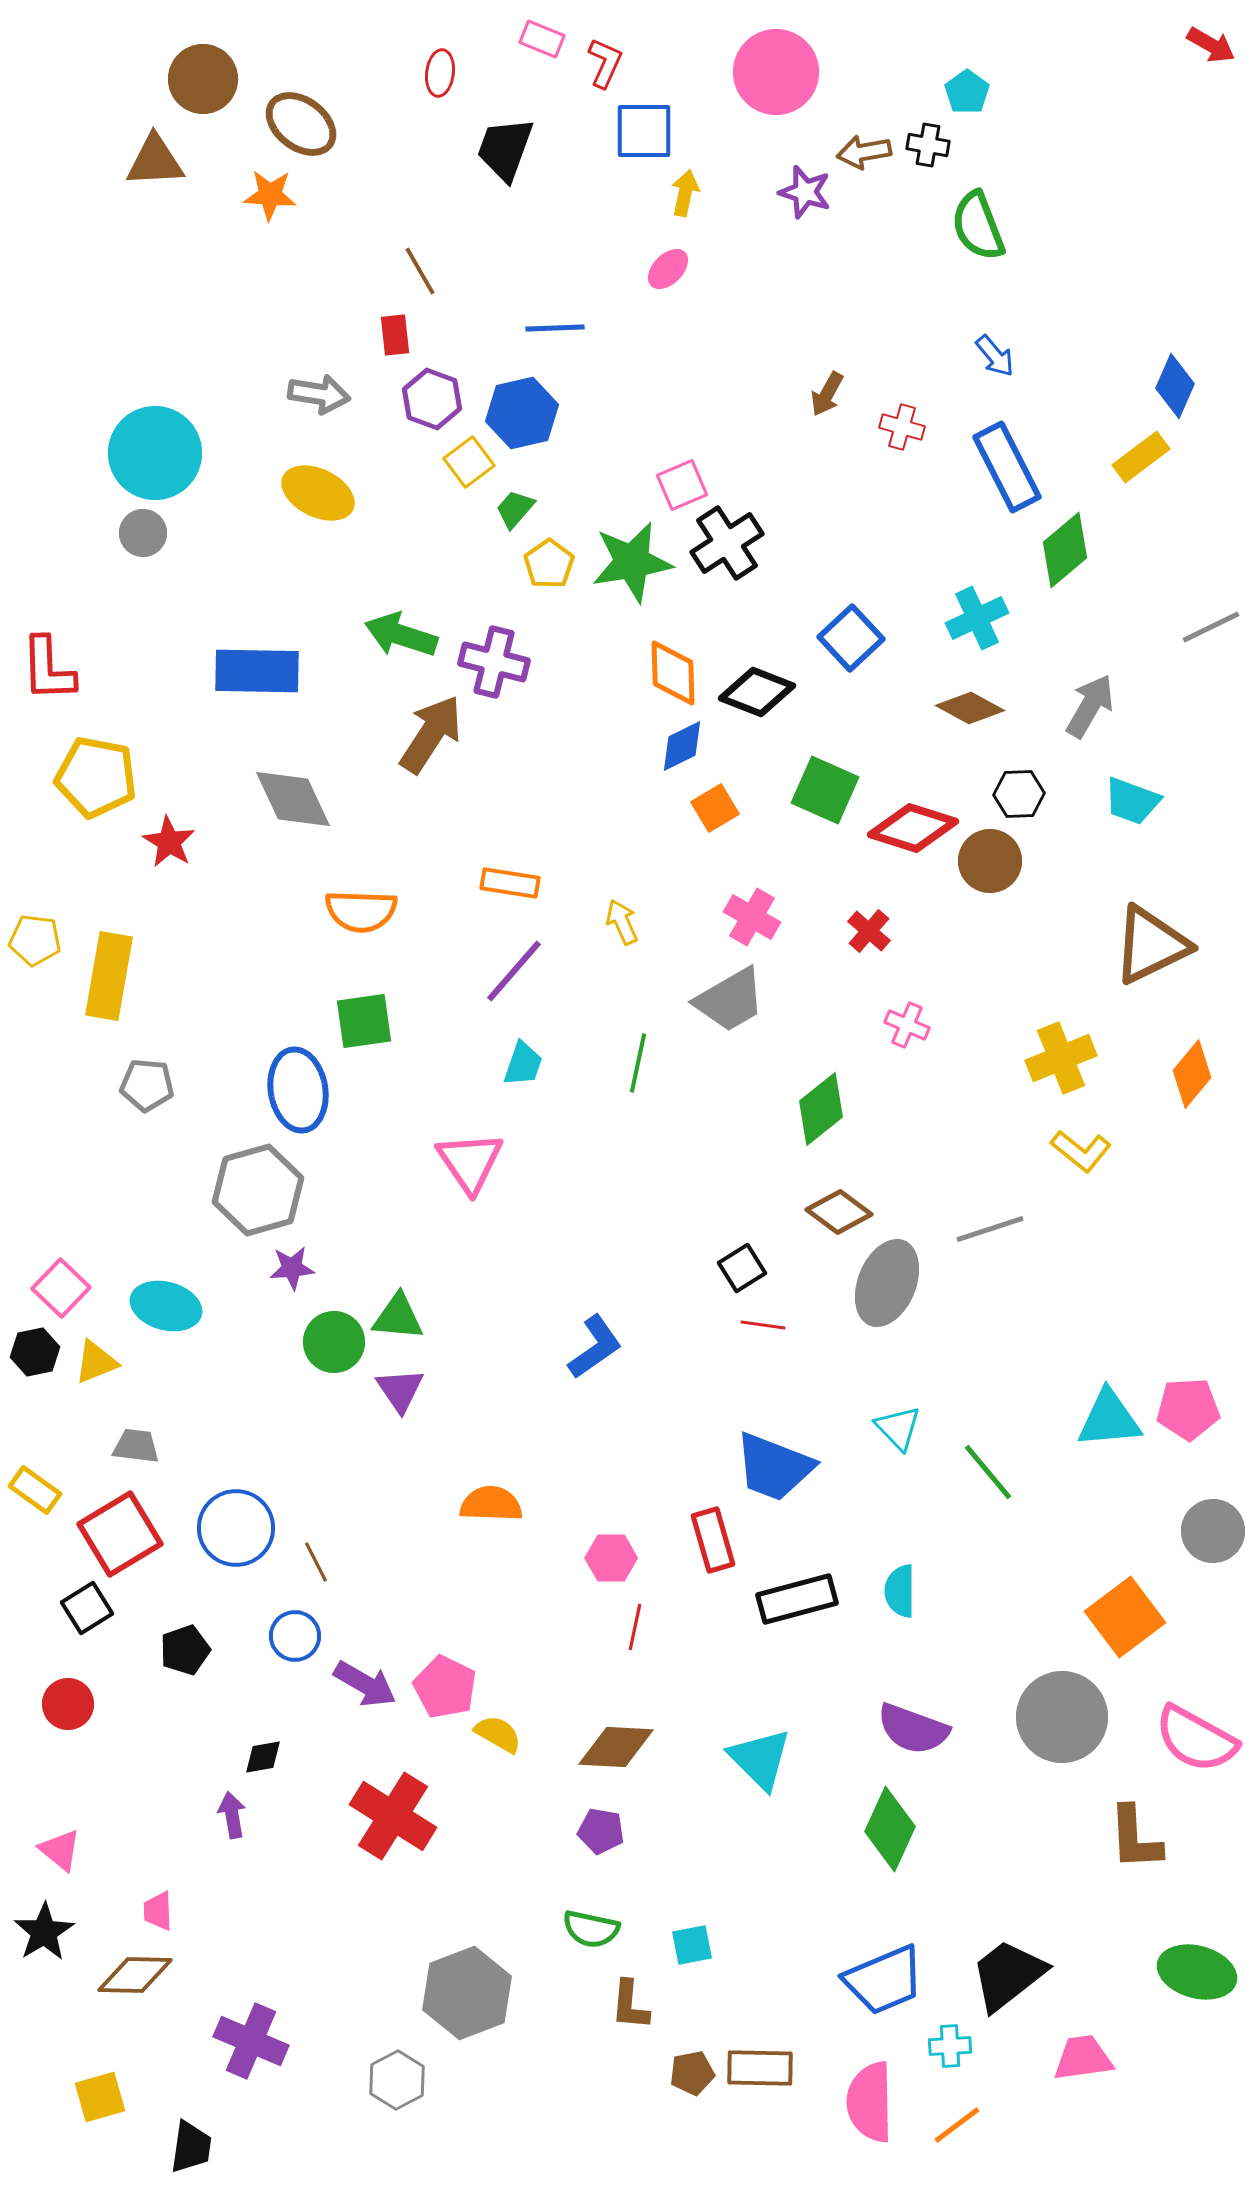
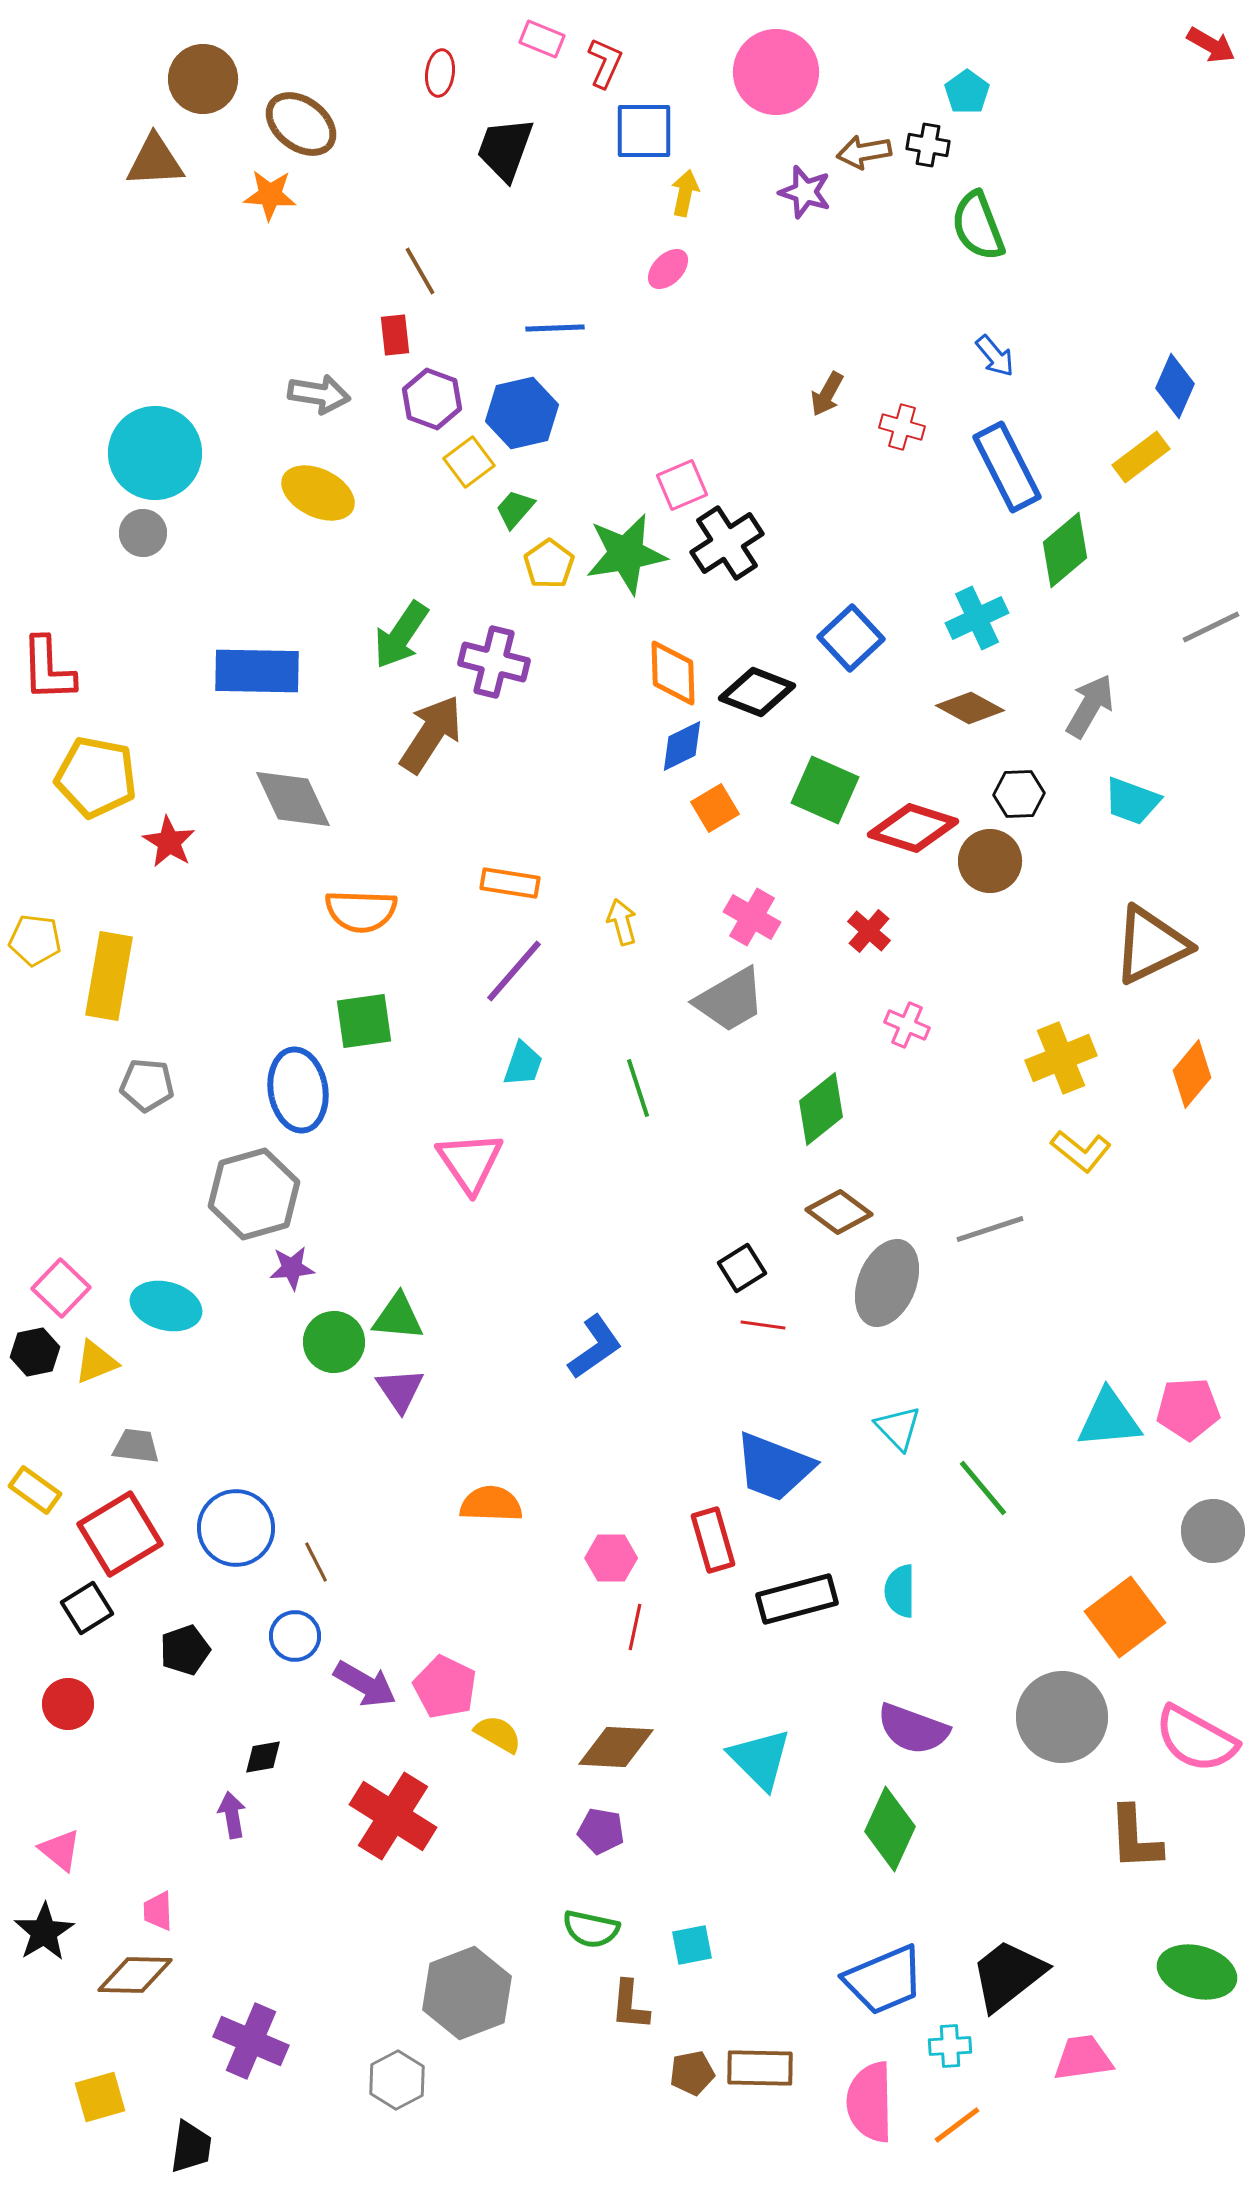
green star at (632, 562): moved 6 px left, 8 px up
green arrow at (401, 635): rotated 74 degrees counterclockwise
yellow arrow at (622, 922): rotated 9 degrees clockwise
green line at (638, 1063): moved 25 px down; rotated 30 degrees counterclockwise
gray hexagon at (258, 1190): moved 4 px left, 4 px down
green line at (988, 1472): moved 5 px left, 16 px down
